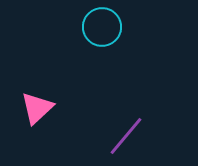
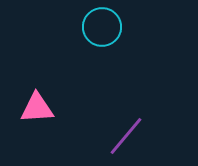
pink triangle: rotated 39 degrees clockwise
